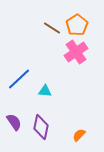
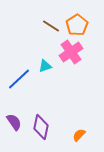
brown line: moved 1 px left, 2 px up
pink cross: moved 5 px left
cyan triangle: moved 25 px up; rotated 24 degrees counterclockwise
